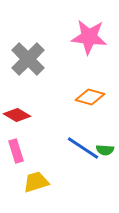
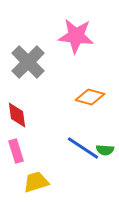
pink star: moved 13 px left, 1 px up
gray cross: moved 3 px down
red diamond: rotated 52 degrees clockwise
